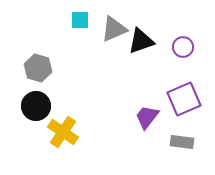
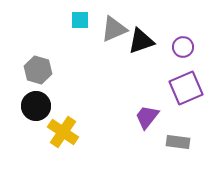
gray hexagon: moved 2 px down
purple square: moved 2 px right, 11 px up
gray rectangle: moved 4 px left
